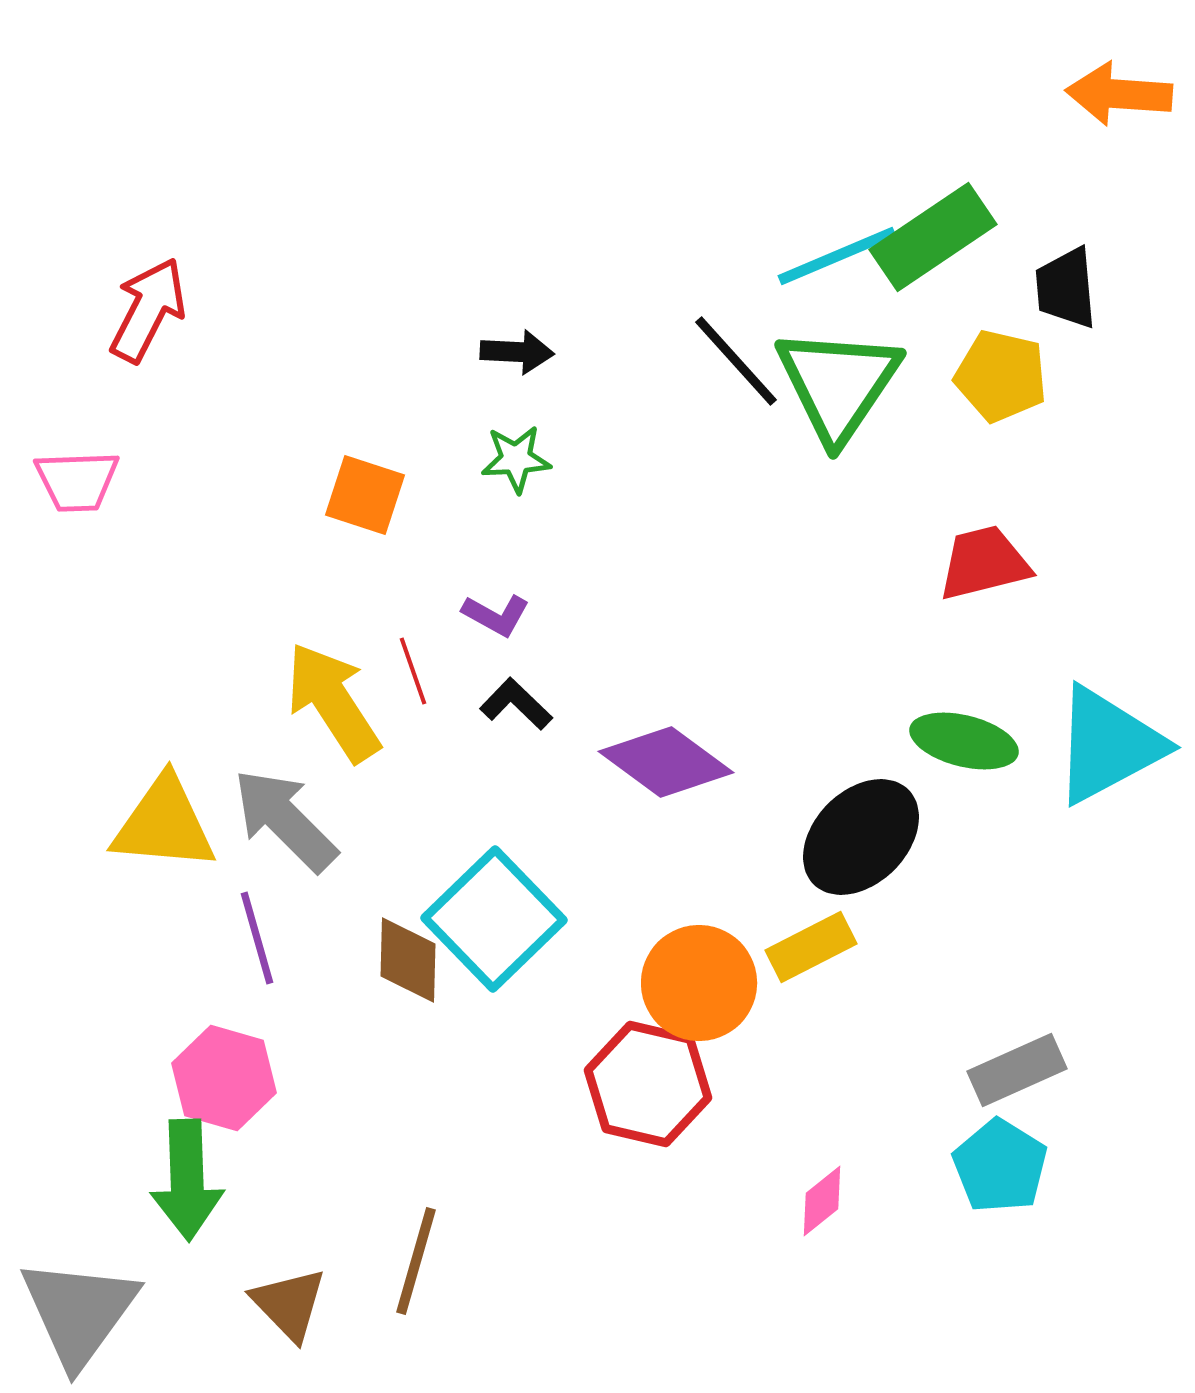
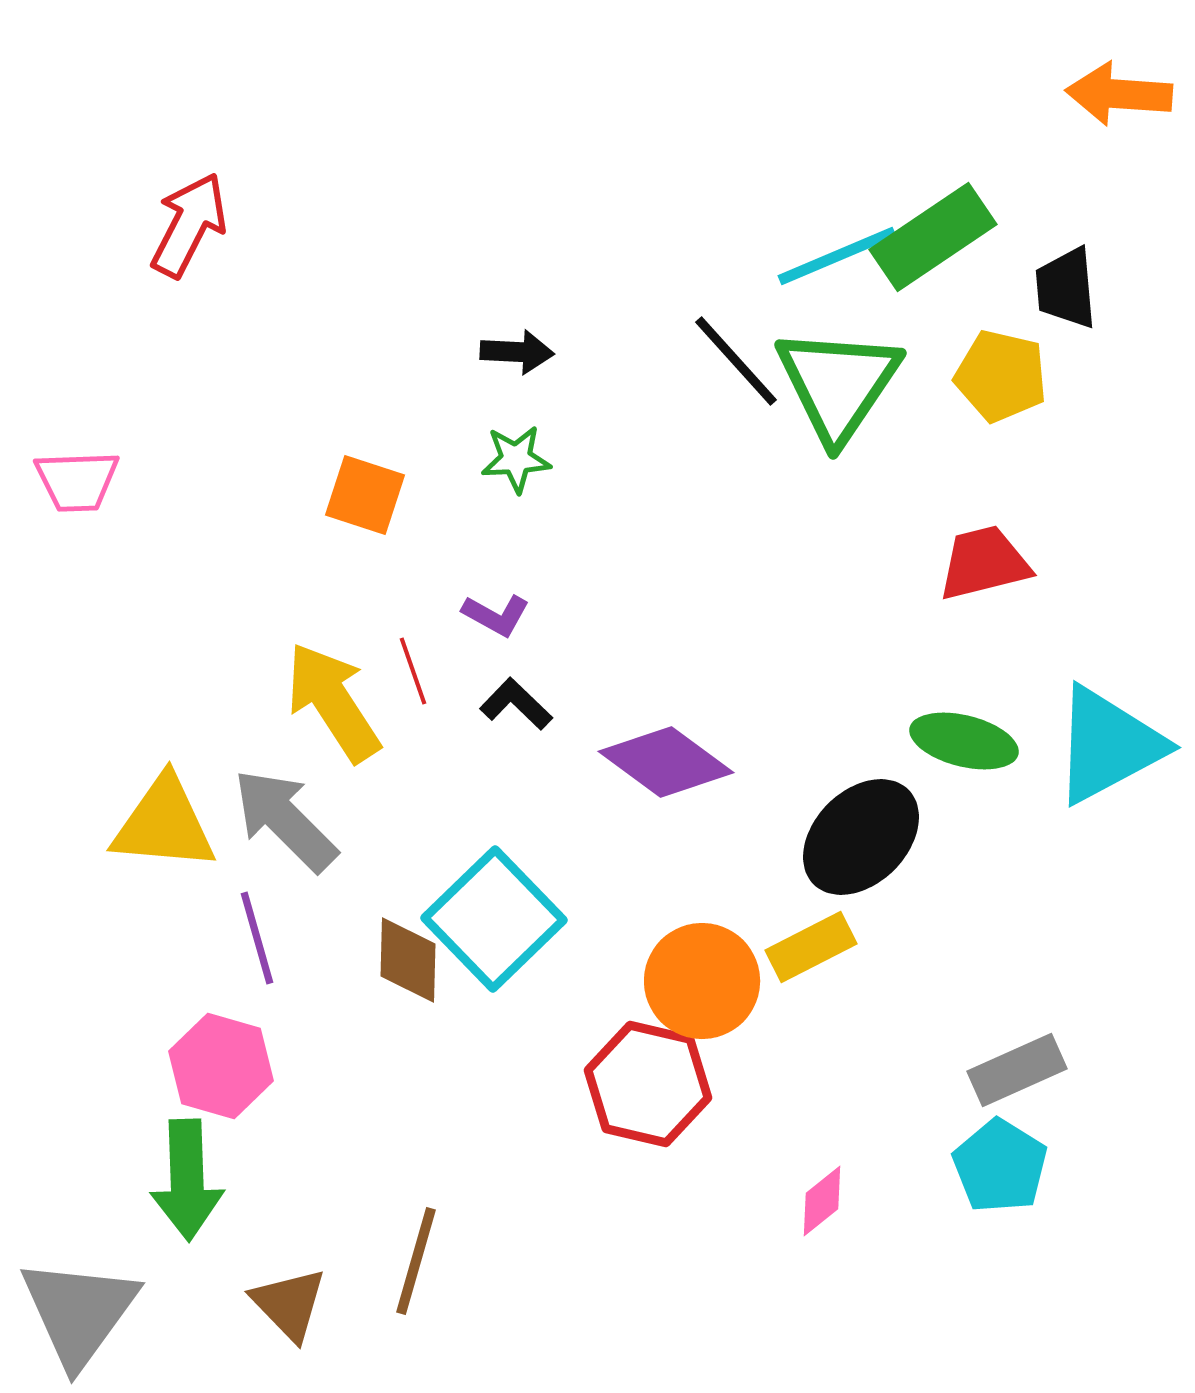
red arrow: moved 41 px right, 85 px up
orange circle: moved 3 px right, 2 px up
pink hexagon: moved 3 px left, 12 px up
